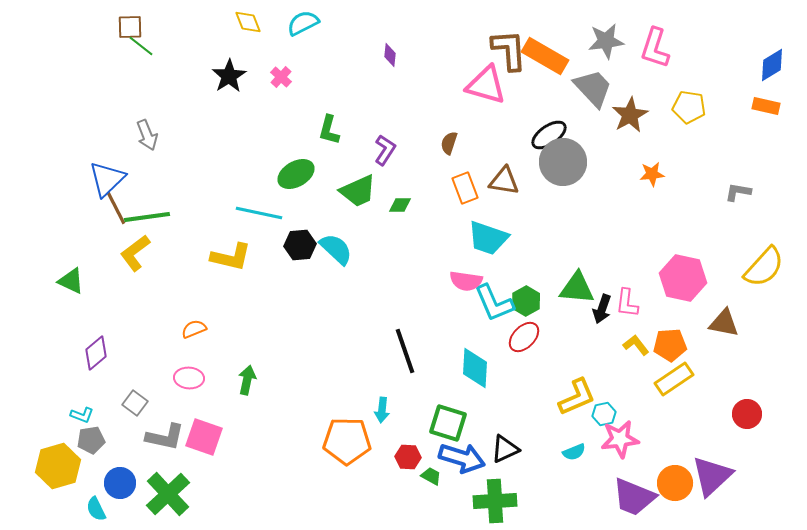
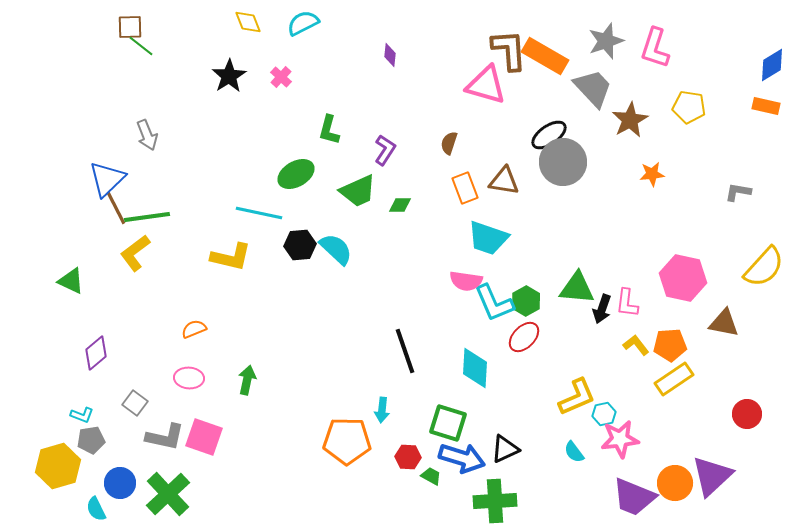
gray star at (606, 41): rotated 12 degrees counterclockwise
brown star at (630, 115): moved 5 px down
cyan semicircle at (574, 452): rotated 75 degrees clockwise
